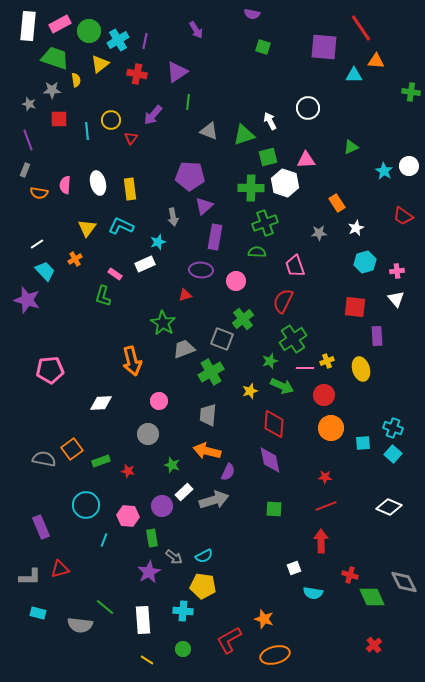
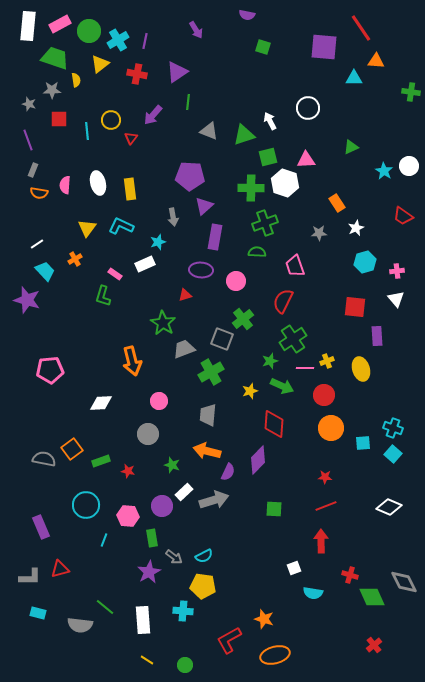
purple semicircle at (252, 14): moved 5 px left, 1 px down
cyan triangle at (354, 75): moved 3 px down
gray rectangle at (25, 170): moved 8 px right
purple diamond at (270, 460): moved 12 px left; rotated 56 degrees clockwise
green circle at (183, 649): moved 2 px right, 16 px down
